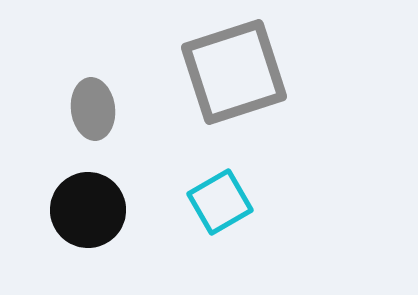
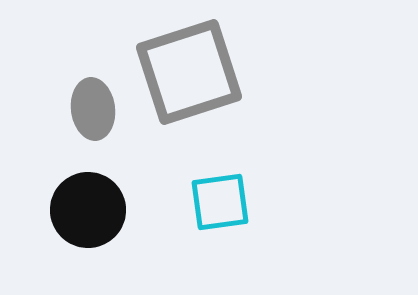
gray square: moved 45 px left
cyan square: rotated 22 degrees clockwise
